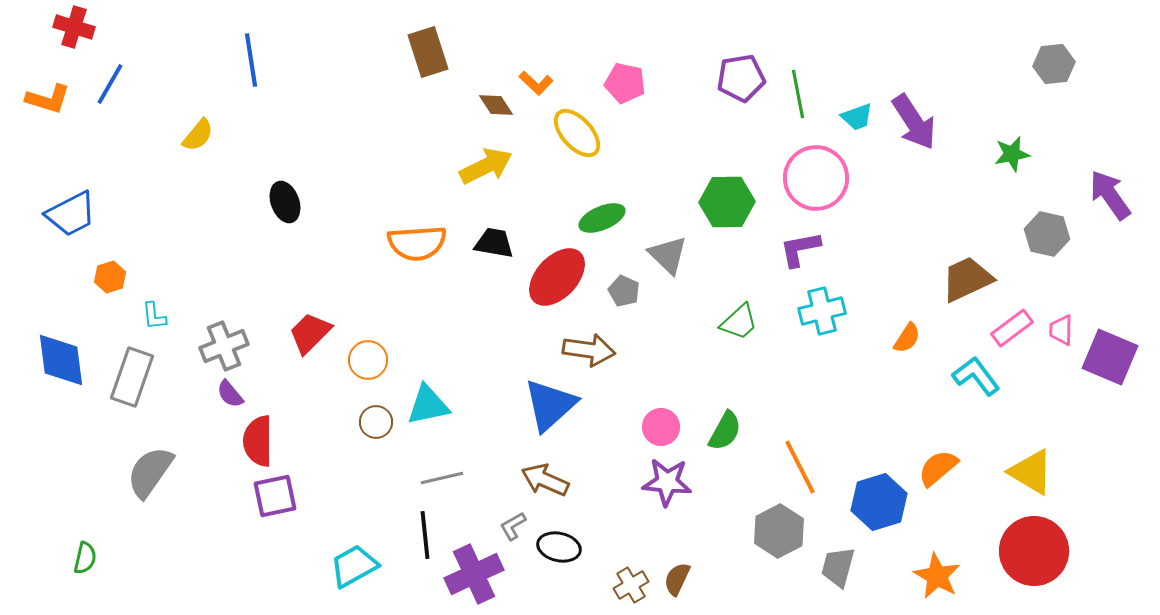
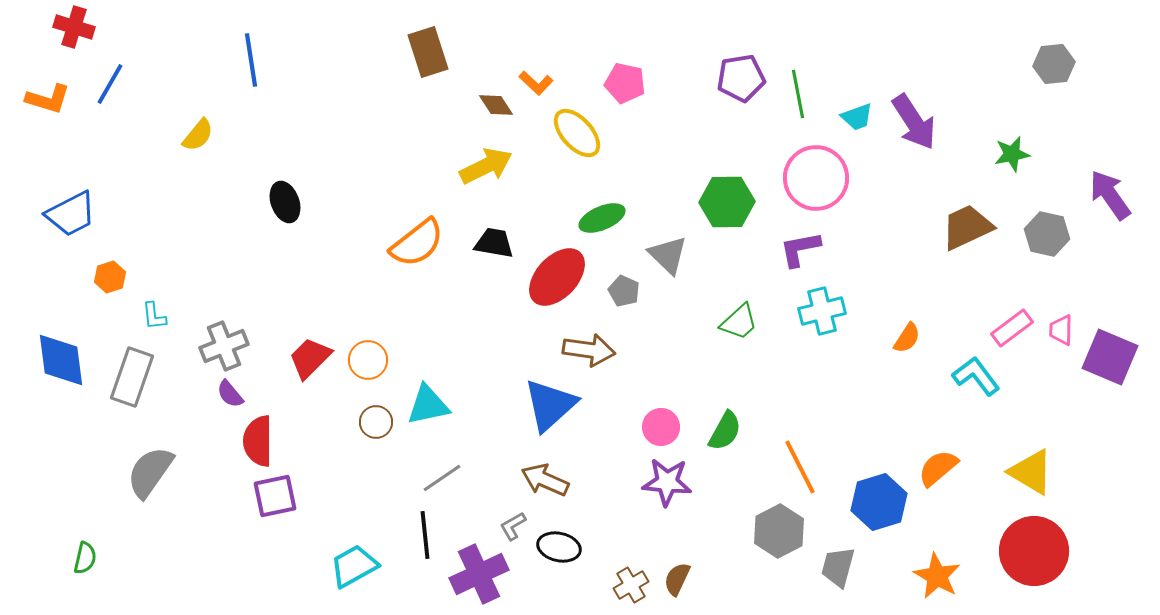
orange semicircle at (417, 243): rotated 34 degrees counterclockwise
brown trapezoid at (967, 279): moved 52 px up
red trapezoid at (310, 333): moved 25 px down
gray line at (442, 478): rotated 21 degrees counterclockwise
purple cross at (474, 574): moved 5 px right
